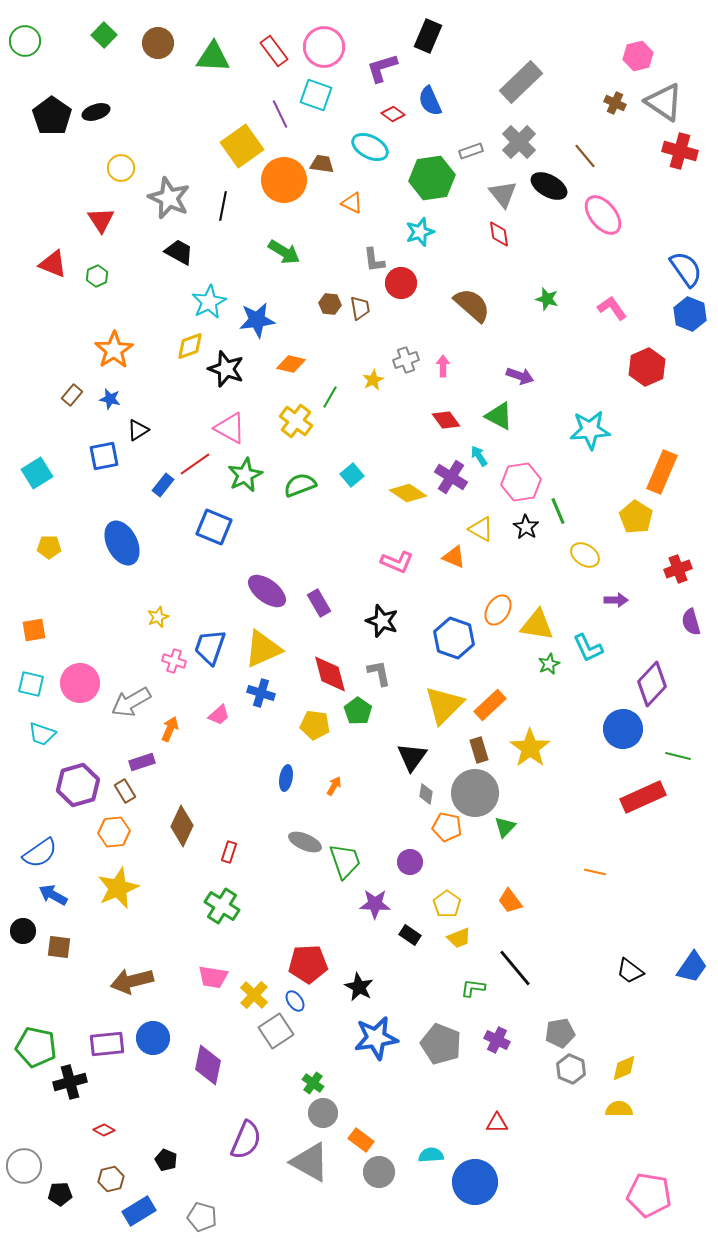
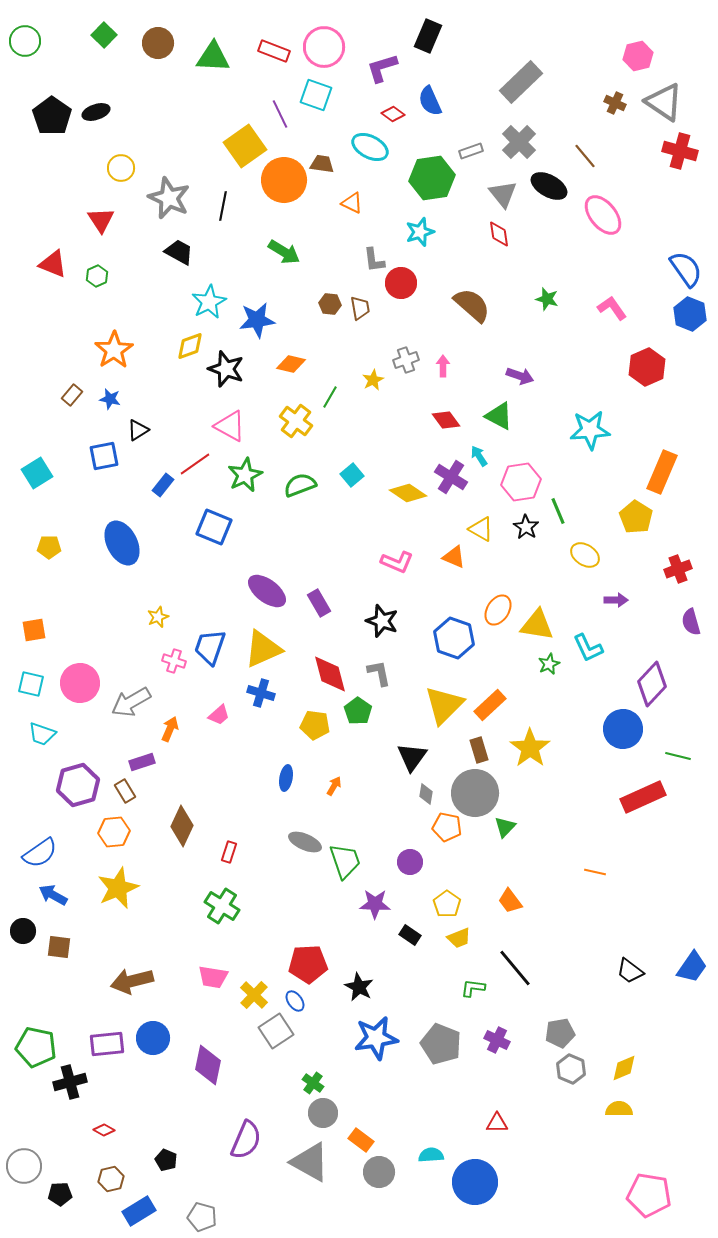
red rectangle at (274, 51): rotated 32 degrees counterclockwise
yellow square at (242, 146): moved 3 px right
pink triangle at (230, 428): moved 2 px up
